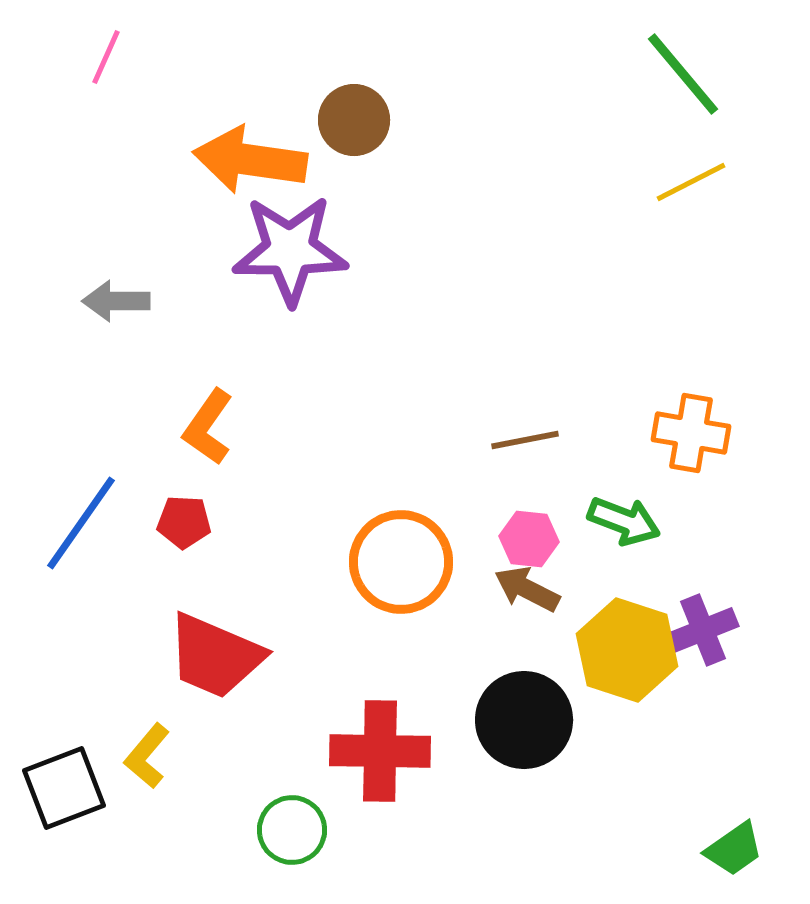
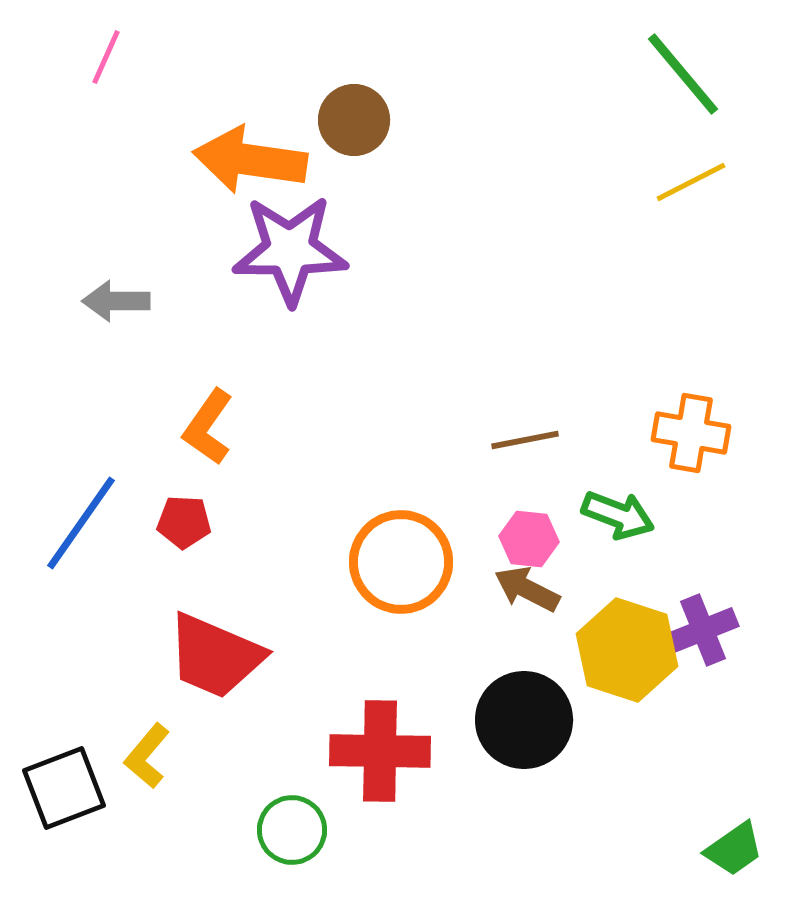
green arrow: moved 6 px left, 6 px up
